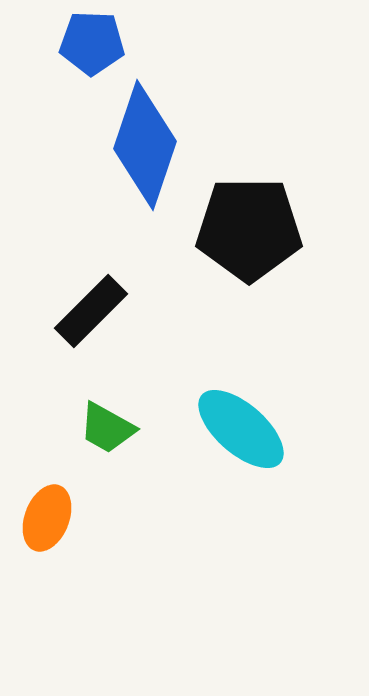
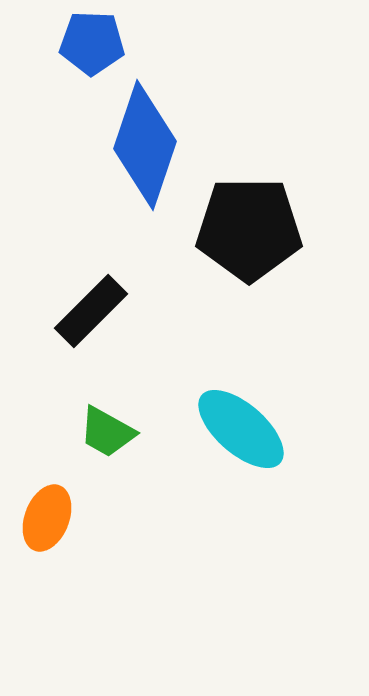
green trapezoid: moved 4 px down
